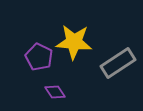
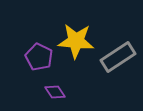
yellow star: moved 2 px right, 1 px up
gray rectangle: moved 6 px up
